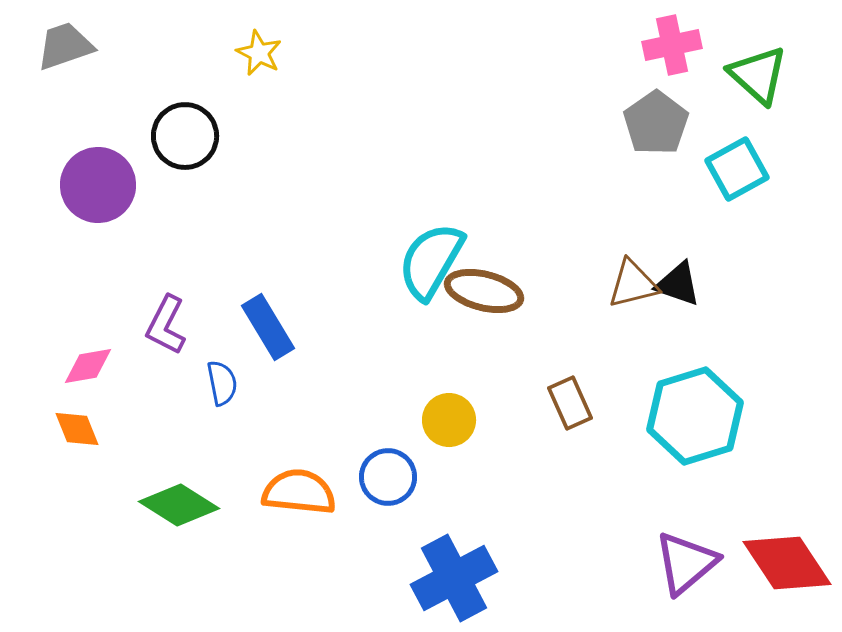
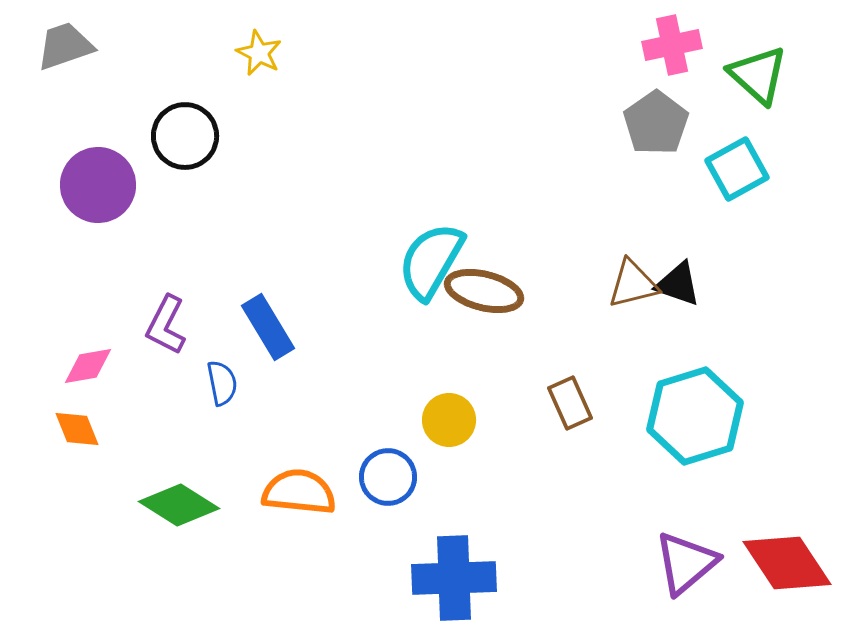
blue cross: rotated 26 degrees clockwise
